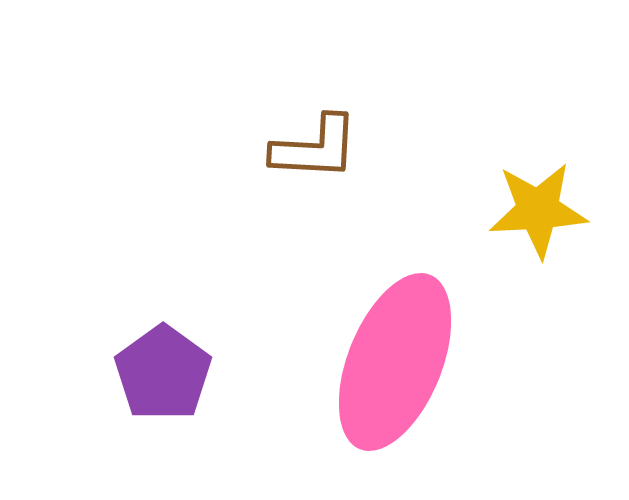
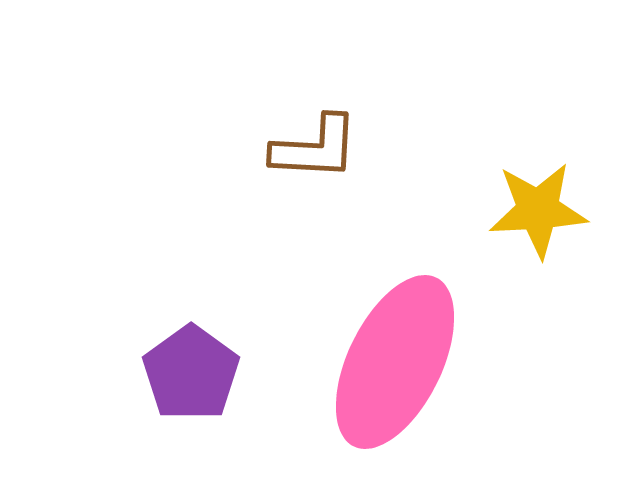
pink ellipse: rotated 4 degrees clockwise
purple pentagon: moved 28 px right
